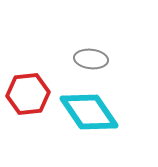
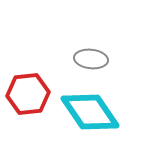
cyan diamond: moved 1 px right
